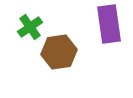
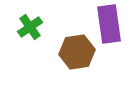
brown hexagon: moved 18 px right
